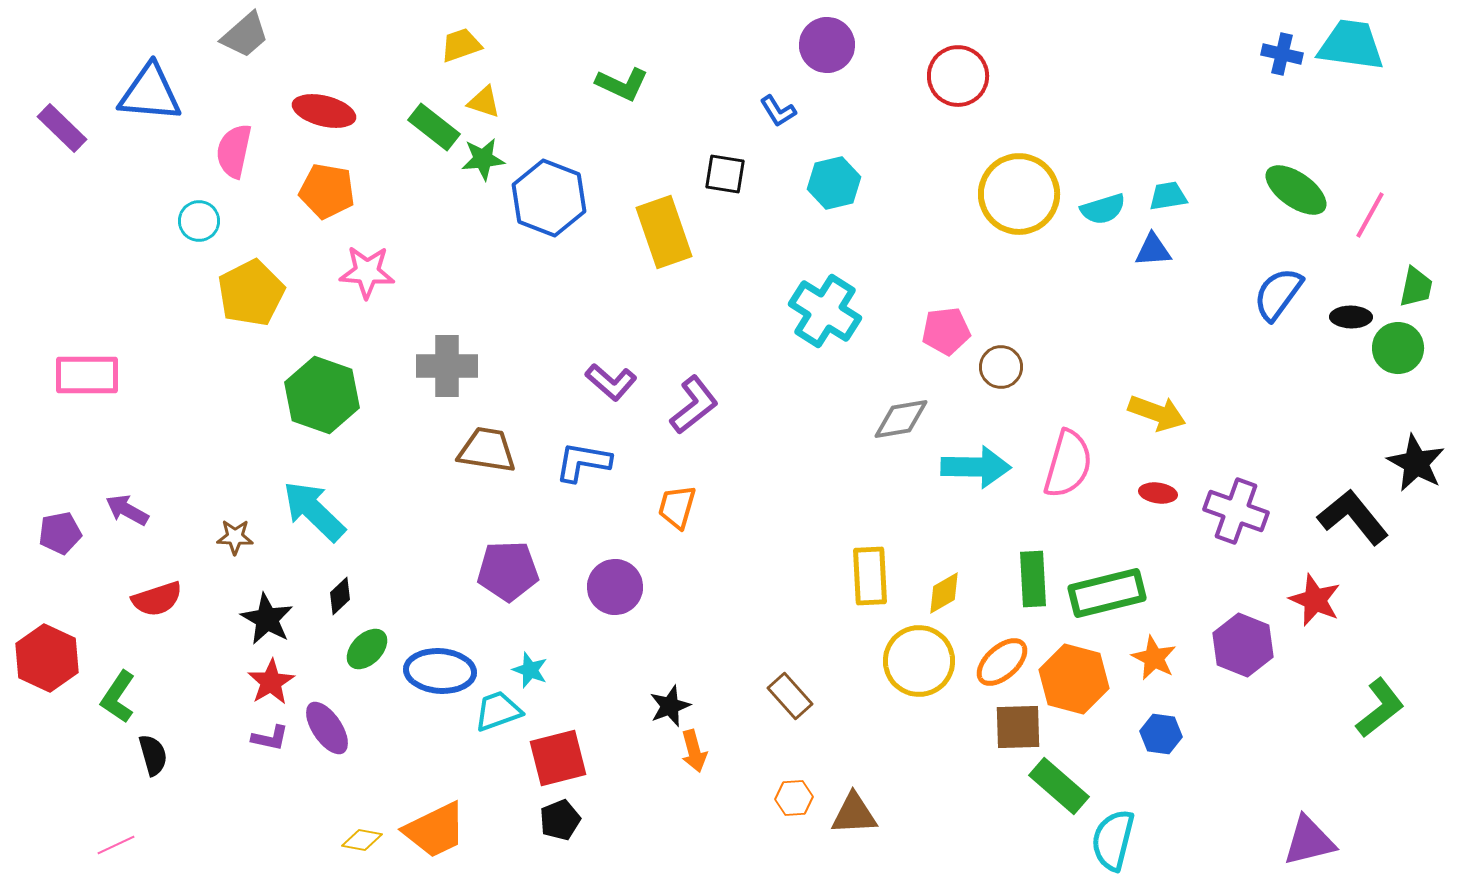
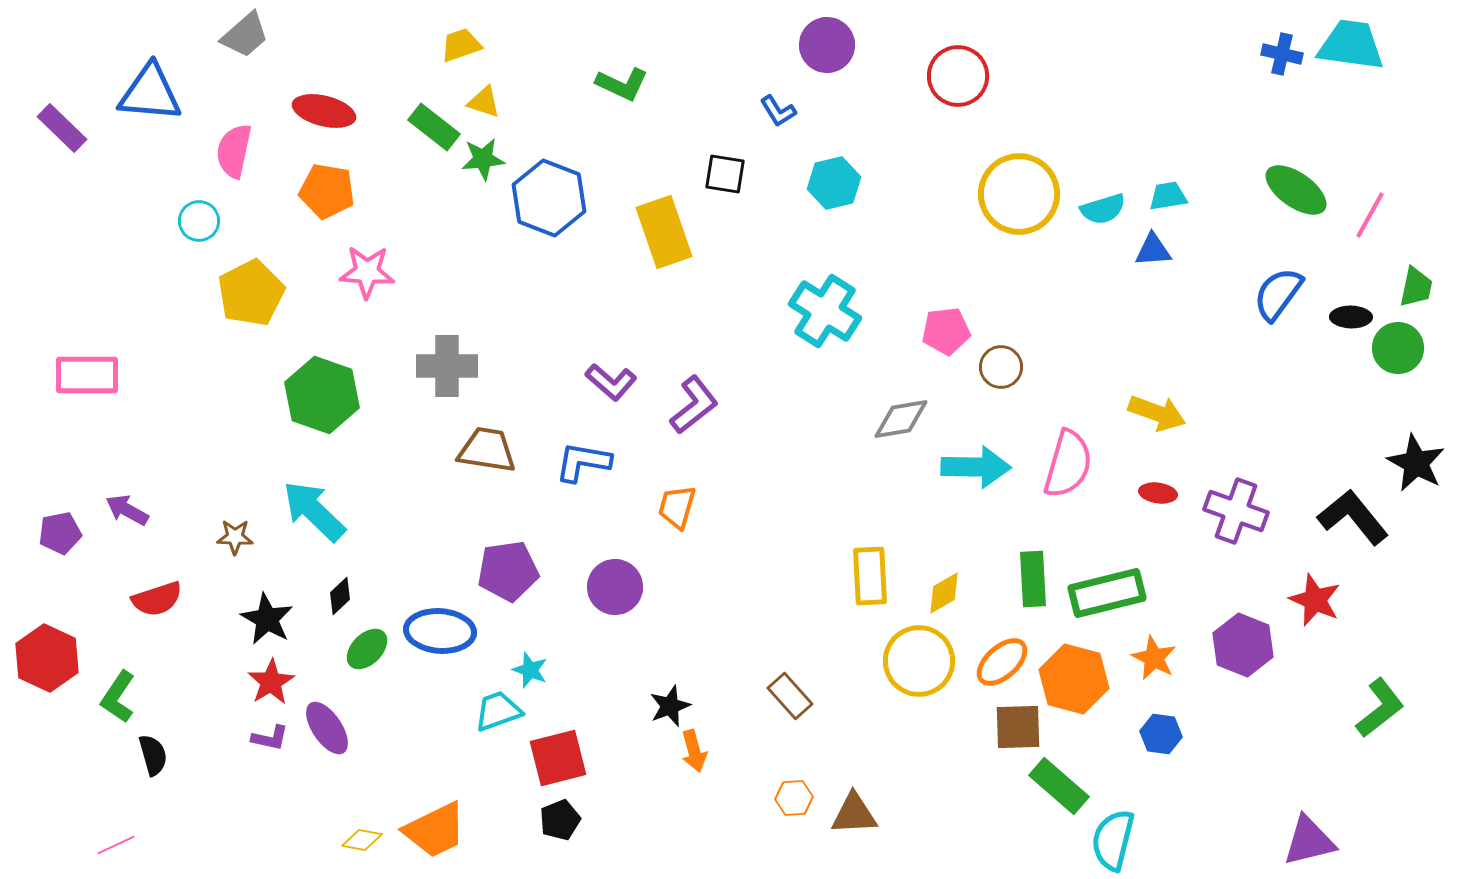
purple pentagon at (508, 571): rotated 6 degrees counterclockwise
blue ellipse at (440, 671): moved 40 px up
